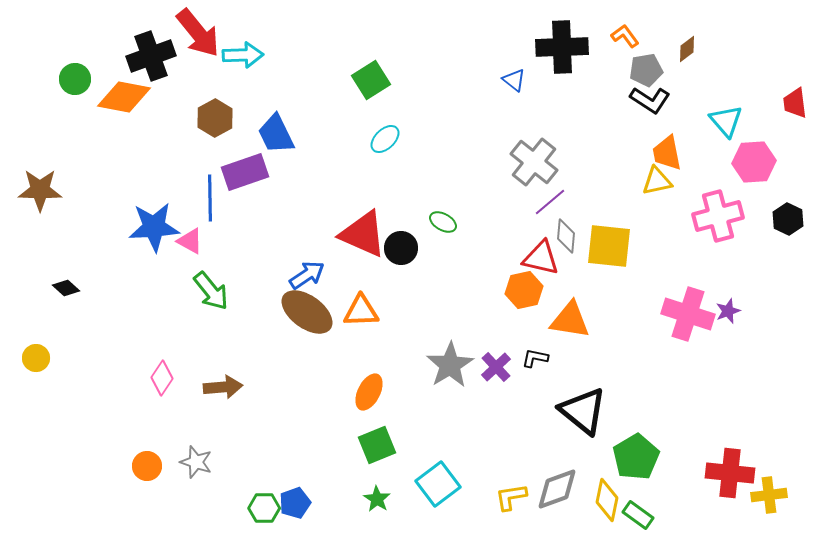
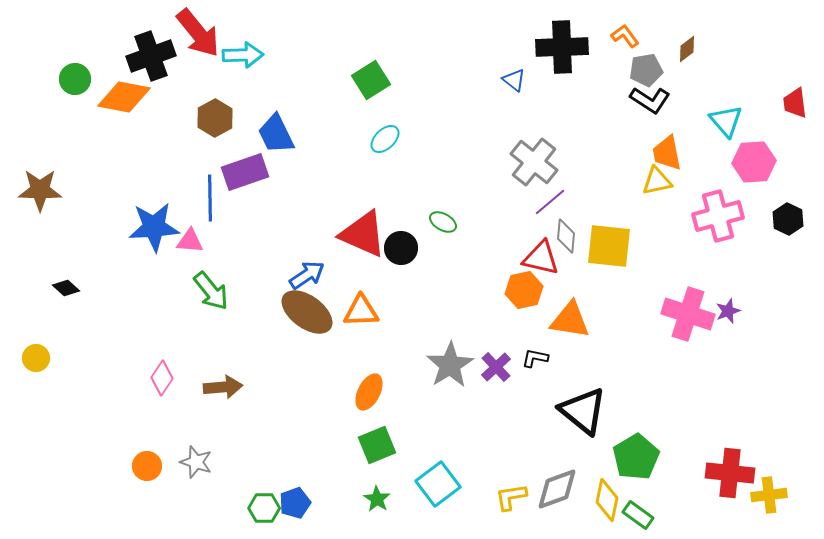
pink triangle at (190, 241): rotated 24 degrees counterclockwise
